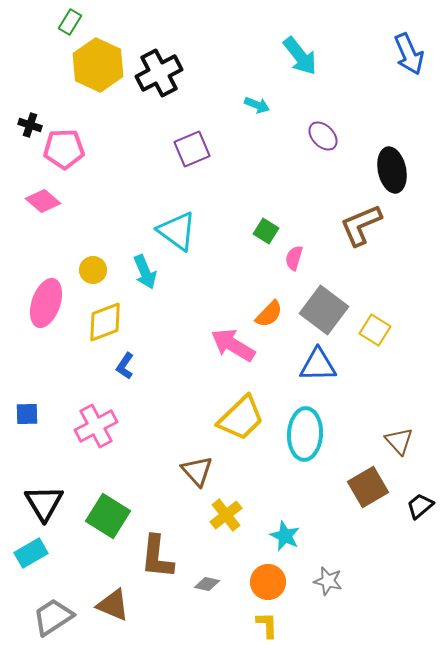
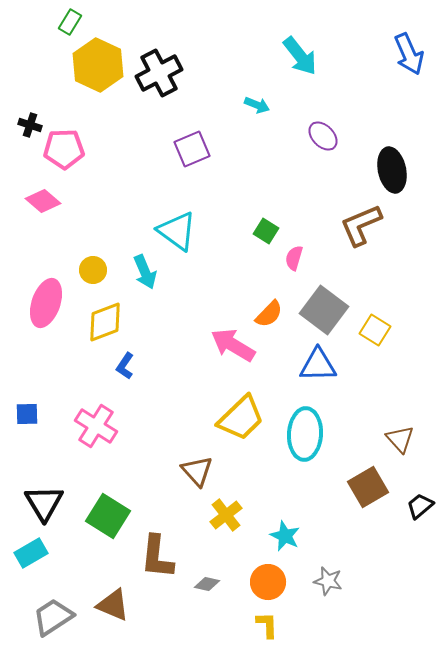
pink cross at (96, 426): rotated 30 degrees counterclockwise
brown triangle at (399, 441): moved 1 px right, 2 px up
